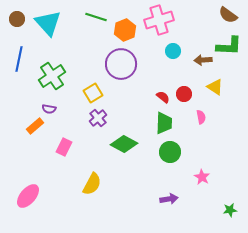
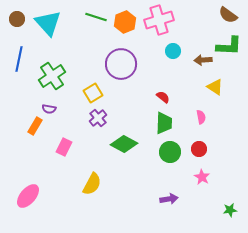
orange hexagon: moved 8 px up
red circle: moved 15 px right, 55 px down
orange rectangle: rotated 18 degrees counterclockwise
